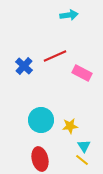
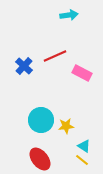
yellow star: moved 4 px left
cyan triangle: rotated 24 degrees counterclockwise
red ellipse: rotated 25 degrees counterclockwise
